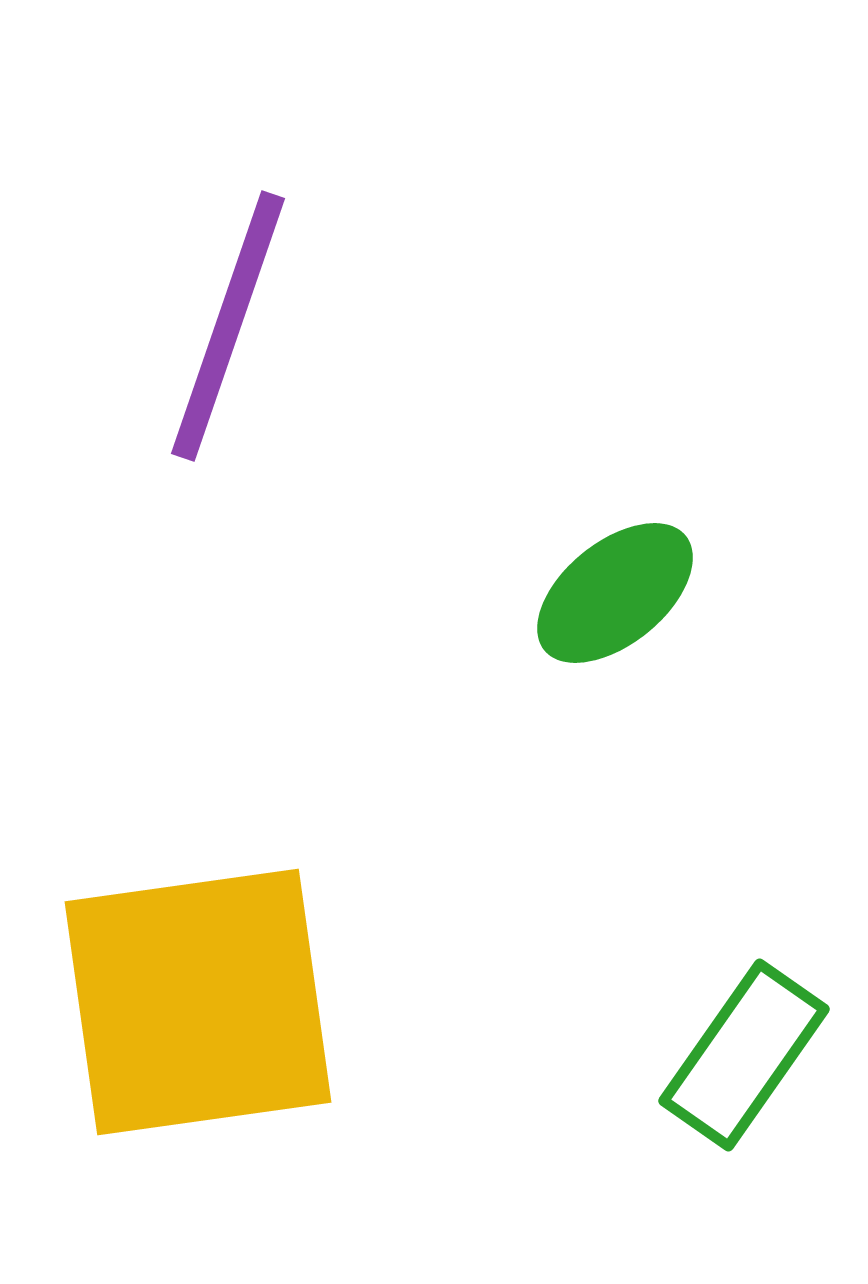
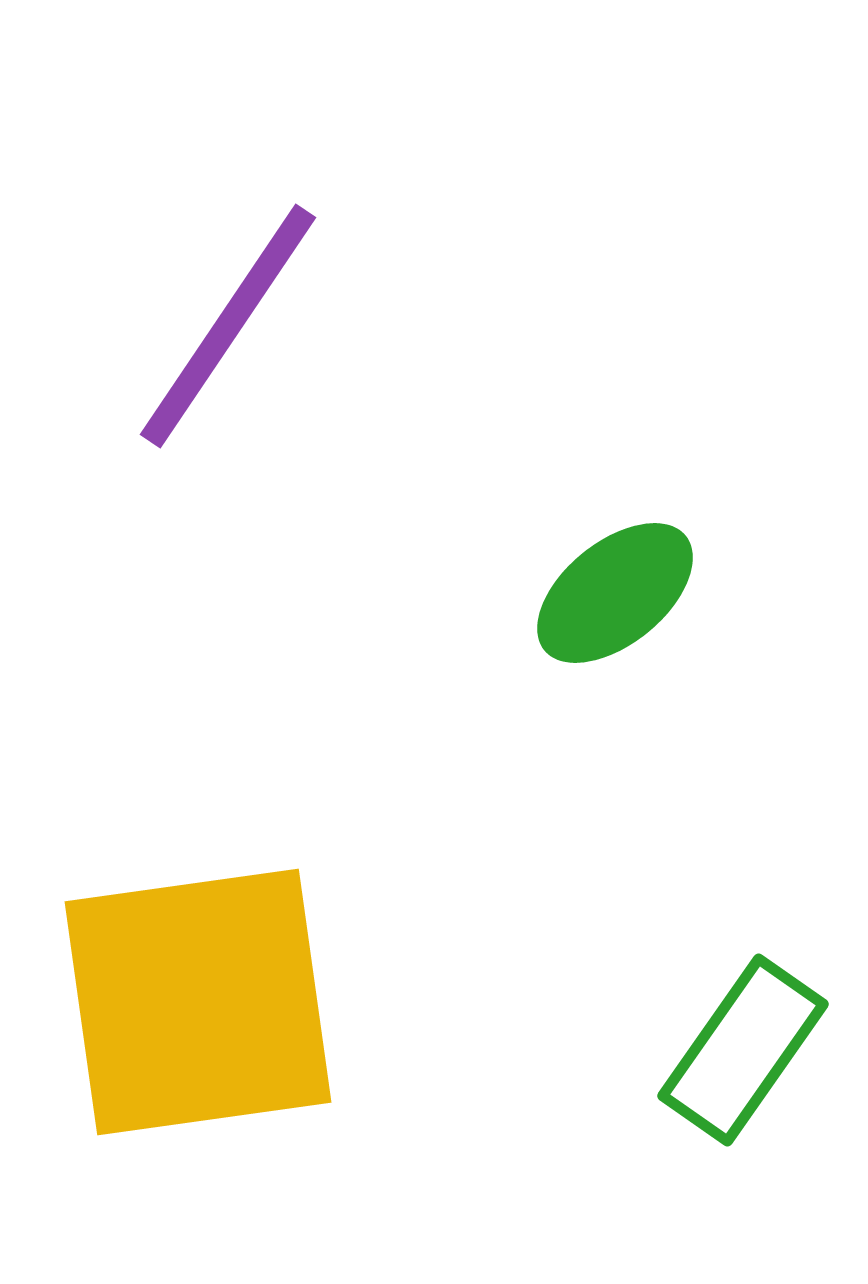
purple line: rotated 15 degrees clockwise
green rectangle: moved 1 px left, 5 px up
